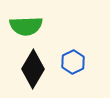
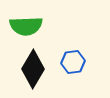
blue hexagon: rotated 20 degrees clockwise
